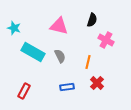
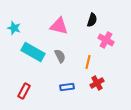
red cross: rotated 16 degrees clockwise
